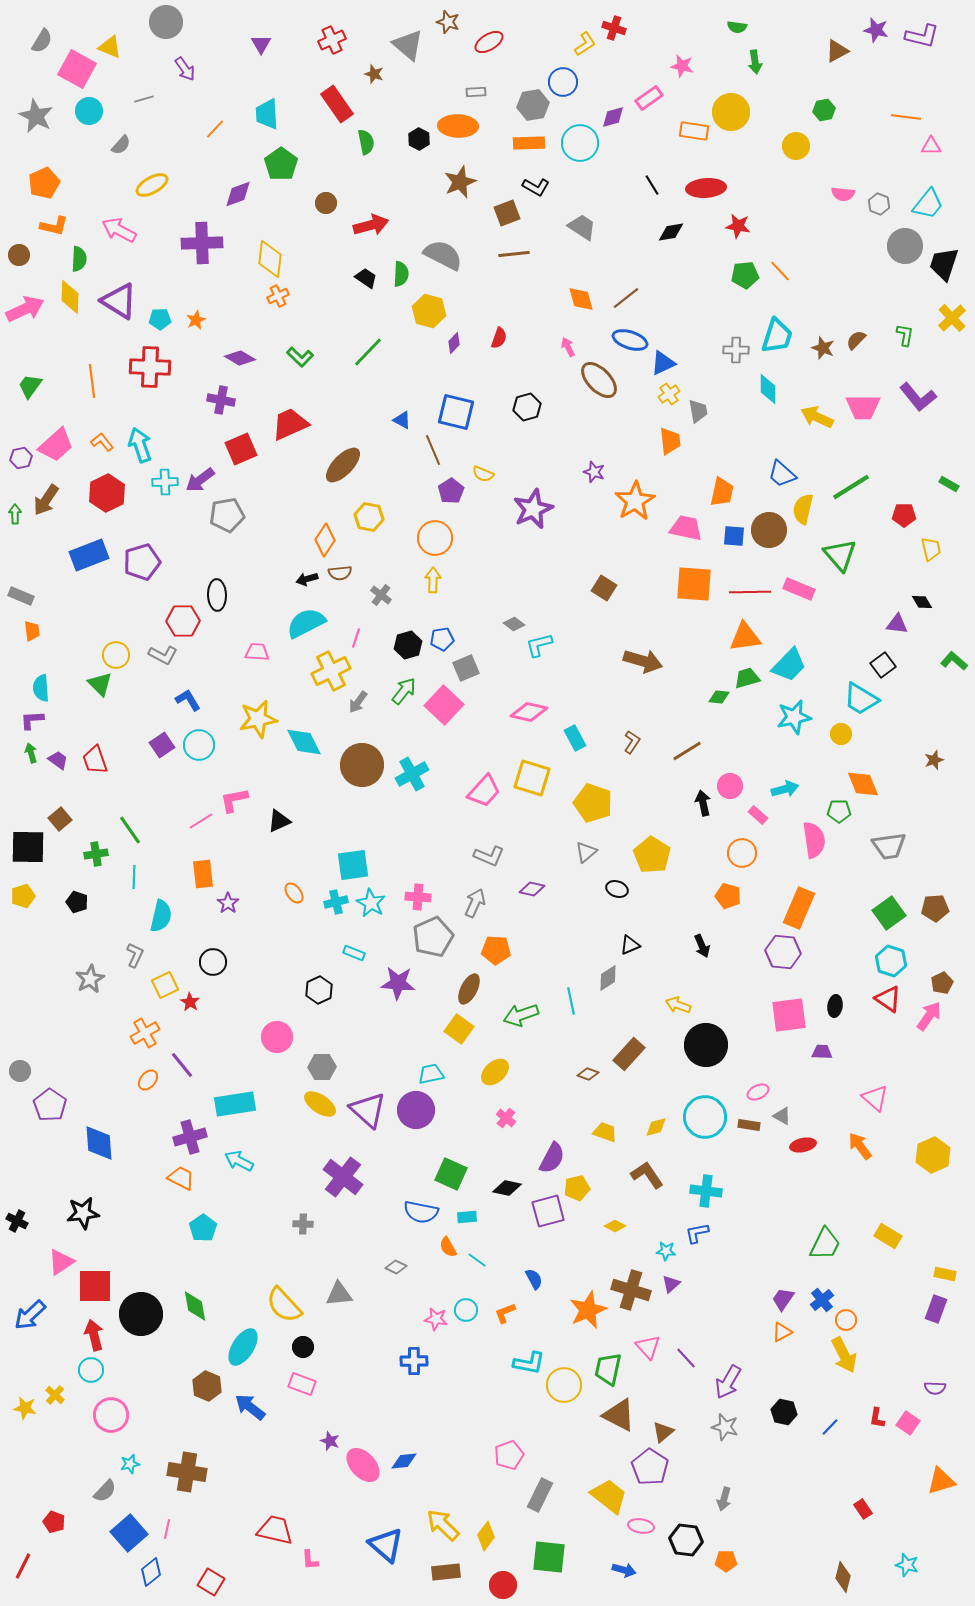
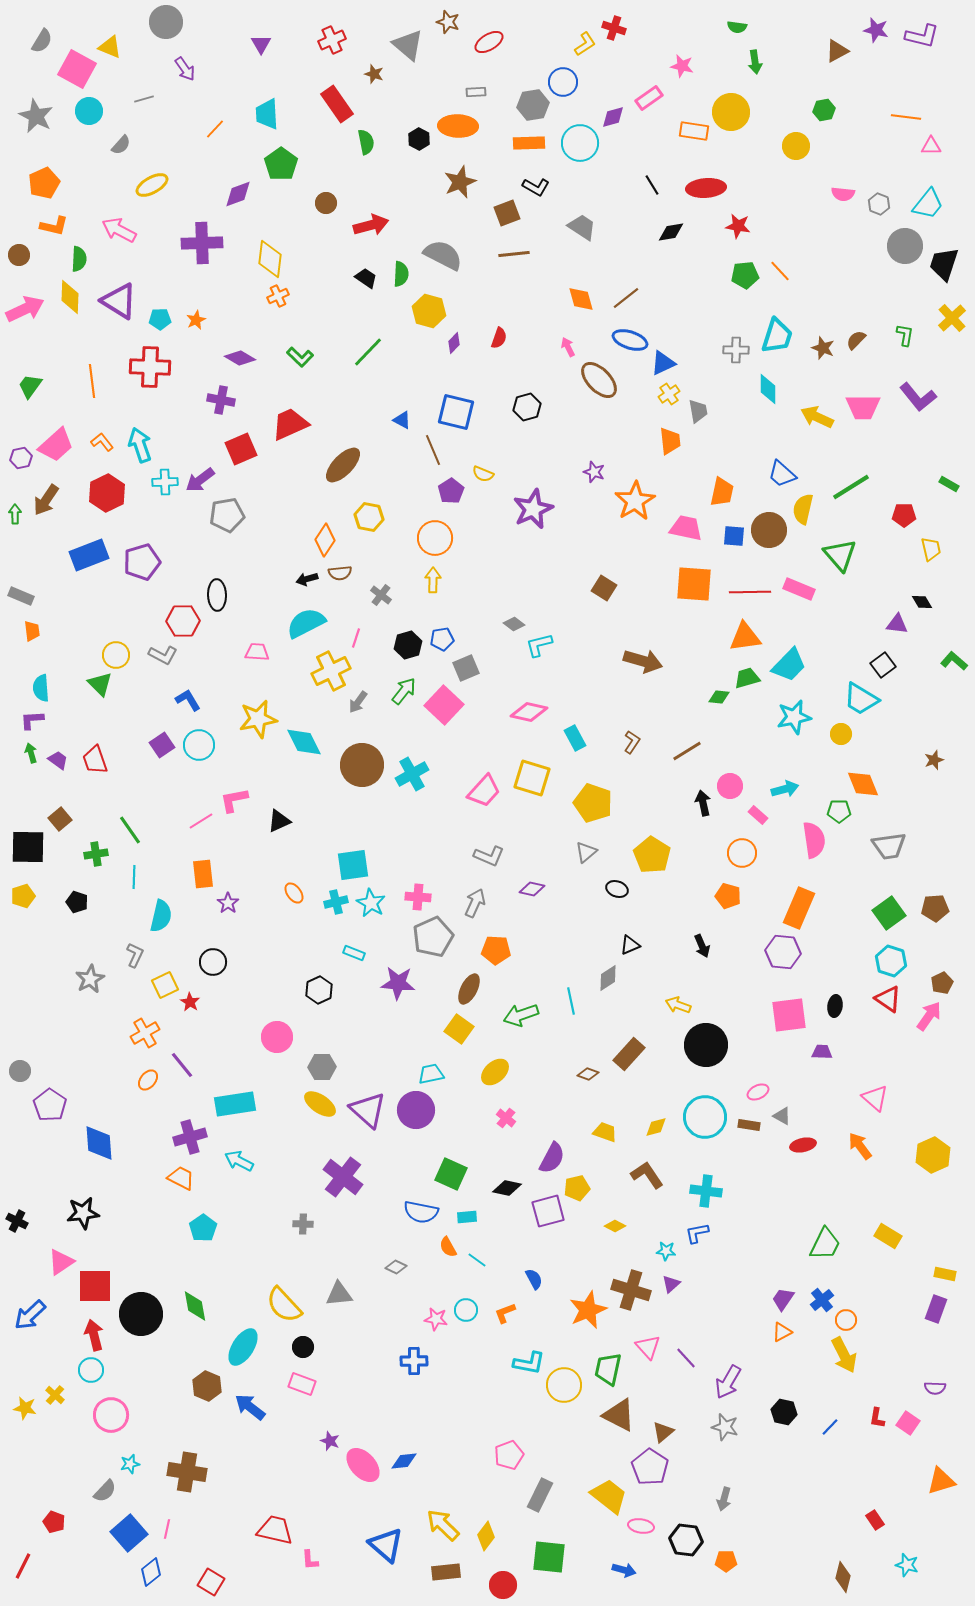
red rectangle at (863, 1509): moved 12 px right, 11 px down
